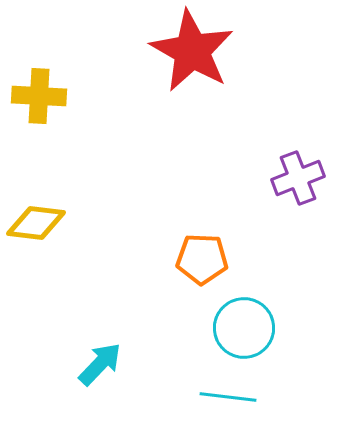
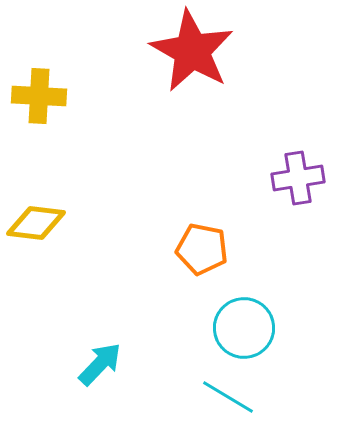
purple cross: rotated 12 degrees clockwise
orange pentagon: moved 10 px up; rotated 9 degrees clockwise
cyan line: rotated 24 degrees clockwise
